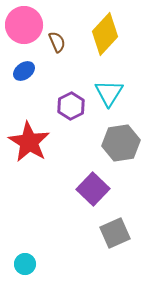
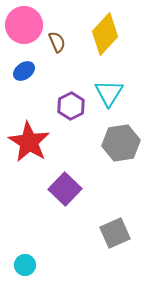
purple square: moved 28 px left
cyan circle: moved 1 px down
